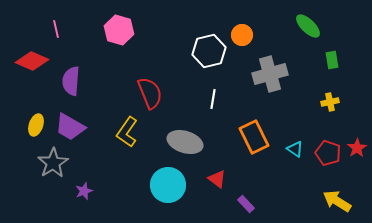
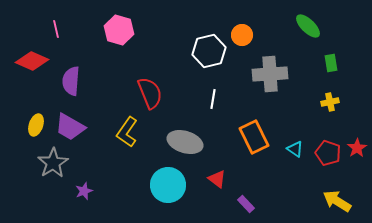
green rectangle: moved 1 px left, 3 px down
gray cross: rotated 12 degrees clockwise
